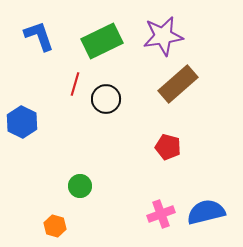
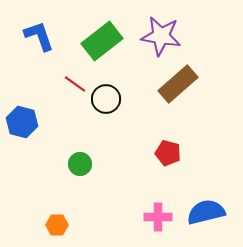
purple star: moved 2 px left; rotated 18 degrees clockwise
green rectangle: rotated 12 degrees counterclockwise
red line: rotated 70 degrees counterclockwise
blue hexagon: rotated 12 degrees counterclockwise
red pentagon: moved 6 px down
green circle: moved 22 px up
pink cross: moved 3 px left, 3 px down; rotated 20 degrees clockwise
orange hexagon: moved 2 px right, 1 px up; rotated 15 degrees counterclockwise
